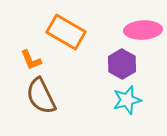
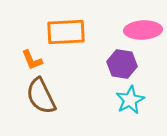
orange rectangle: rotated 33 degrees counterclockwise
orange L-shape: moved 1 px right
purple hexagon: rotated 20 degrees counterclockwise
cyan star: moved 3 px right; rotated 12 degrees counterclockwise
